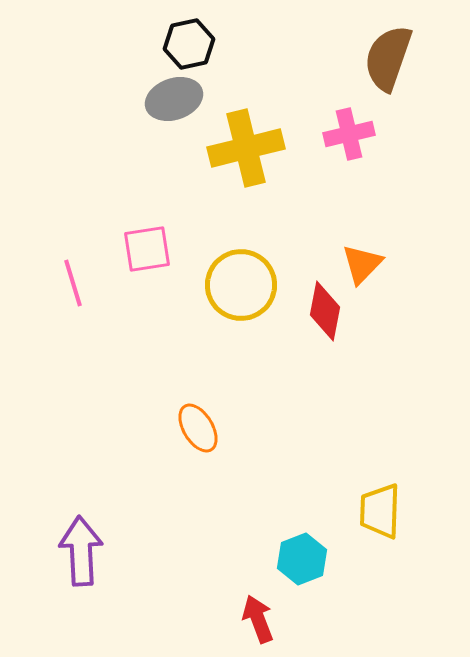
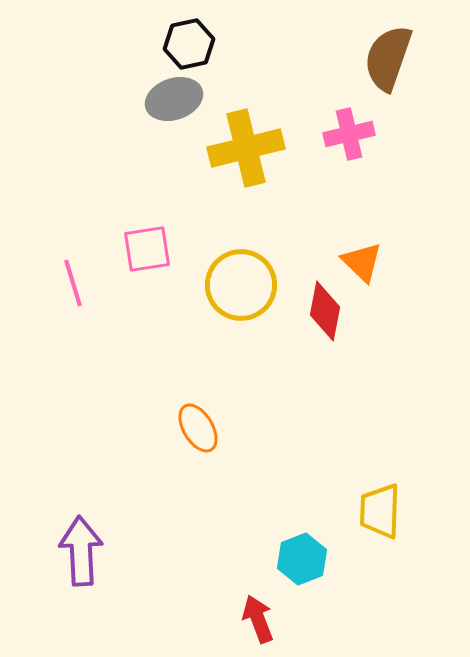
orange triangle: moved 2 px up; rotated 30 degrees counterclockwise
